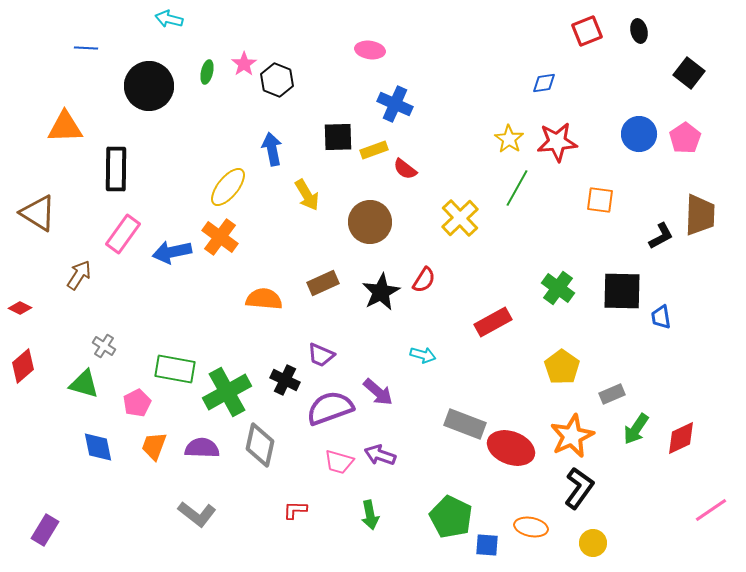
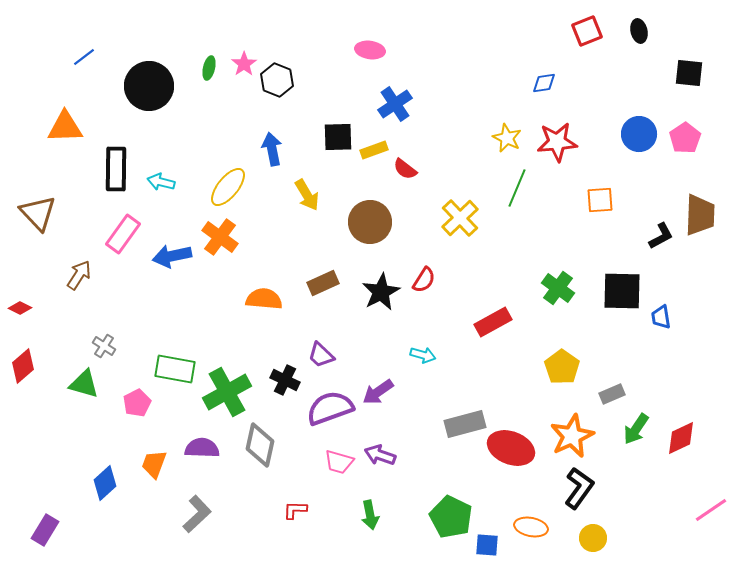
cyan arrow at (169, 19): moved 8 px left, 163 px down
blue line at (86, 48): moved 2 px left, 9 px down; rotated 40 degrees counterclockwise
green ellipse at (207, 72): moved 2 px right, 4 px up
black square at (689, 73): rotated 32 degrees counterclockwise
blue cross at (395, 104): rotated 32 degrees clockwise
yellow star at (509, 139): moved 2 px left, 1 px up; rotated 8 degrees counterclockwise
green line at (517, 188): rotated 6 degrees counterclockwise
orange square at (600, 200): rotated 12 degrees counterclockwise
brown triangle at (38, 213): rotated 15 degrees clockwise
blue arrow at (172, 252): moved 4 px down
purple trapezoid at (321, 355): rotated 20 degrees clockwise
purple arrow at (378, 392): rotated 104 degrees clockwise
gray rectangle at (465, 424): rotated 36 degrees counterclockwise
orange trapezoid at (154, 446): moved 18 px down
blue diamond at (98, 447): moved 7 px right, 36 px down; rotated 60 degrees clockwise
gray L-shape at (197, 514): rotated 81 degrees counterclockwise
yellow circle at (593, 543): moved 5 px up
